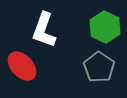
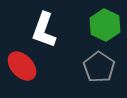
green hexagon: moved 2 px up
